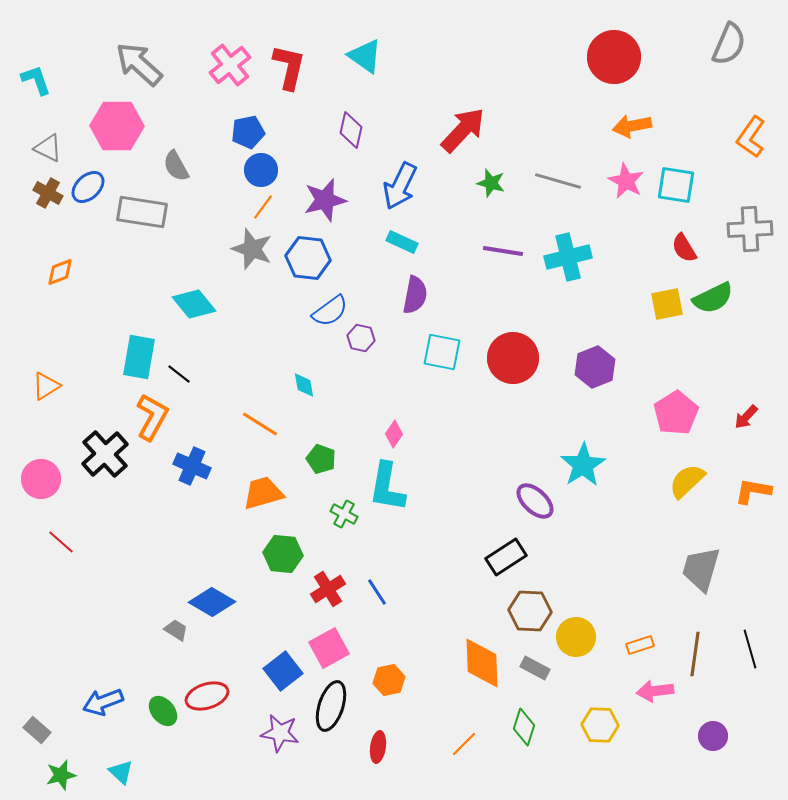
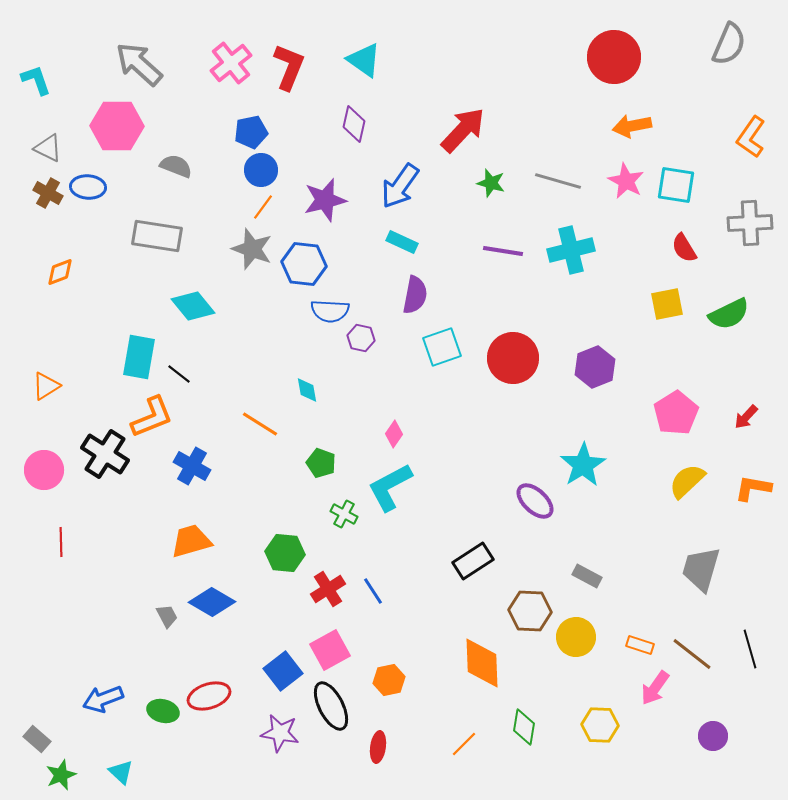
cyan triangle at (365, 56): moved 1 px left, 4 px down
pink cross at (230, 65): moved 1 px right, 2 px up
red L-shape at (289, 67): rotated 9 degrees clockwise
purple diamond at (351, 130): moved 3 px right, 6 px up
blue pentagon at (248, 132): moved 3 px right
gray semicircle at (176, 166): rotated 140 degrees clockwise
blue arrow at (400, 186): rotated 9 degrees clockwise
blue ellipse at (88, 187): rotated 48 degrees clockwise
gray rectangle at (142, 212): moved 15 px right, 24 px down
gray cross at (750, 229): moved 6 px up
cyan cross at (568, 257): moved 3 px right, 7 px up
blue hexagon at (308, 258): moved 4 px left, 6 px down
green semicircle at (713, 298): moved 16 px right, 16 px down
cyan diamond at (194, 304): moved 1 px left, 2 px down
blue semicircle at (330, 311): rotated 39 degrees clockwise
cyan square at (442, 352): moved 5 px up; rotated 30 degrees counterclockwise
cyan diamond at (304, 385): moved 3 px right, 5 px down
orange L-shape at (152, 417): rotated 39 degrees clockwise
black cross at (105, 454): rotated 15 degrees counterclockwise
green pentagon at (321, 459): moved 4 px down
blue cross at (192, 466): rotated 6 degrees clockwise
pink circle at (41, 479): moved 3 px right, 9 px up
cyan L-shape at (387, 487): moved 3 px right; rotated 52 degrees clockwise
orange L-shape at (753, 491): moved 3 px up
orange trapezoid at (263, 493): moved 72 px left, 48 px down
red line at (61, 542): rotated 48 degrees clockwise
green hexagon at (283, 554): moved 2 px right, 1 px up
black rectangle at (506, 557): moved 33 px left, 4 px down
blue line at (377, 592): moved 4 px left, 1 px up
gray trapezoid at (176, 630): moved 9 px left, 14 px up; rotated 30 degrees clockwise
orange rectangle at (640, 645): rotated 36 degrees clockwise
pink square at (329, 648): moved 1 px right, 2 px down
brown line at (695, 654): moved 3 px left; rotated 60 degrees counterclockwise
gray rectangle at (535, 668): moved 52 px right, 92 px up
pink arrow at (655, 691): moved 3 px up; rotated 48 degrees counterclockwise
red ellipse at (207, 696): moved 2 px right
blue arrow at (103, 702): moved 3 px up
black ellipse at (331, 706): rotated 45 degrees counterclockwise
green ellipse at (163, 711): rotated 36 degrees counterclockwise
green diamond at (524, 727): rotated 9 degrees counterclockwise
gray rectangle at (37, 730): moved 9 px down
green star at (61, 775): rotated 8 degrees counterclockwise
